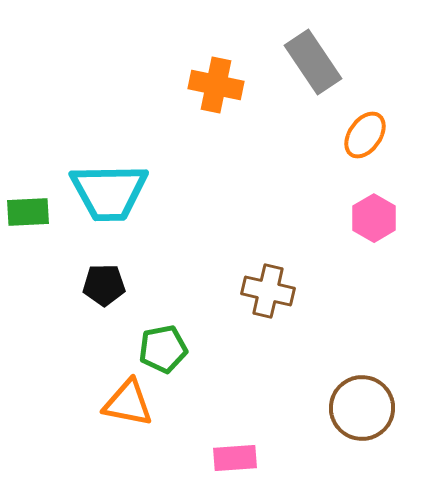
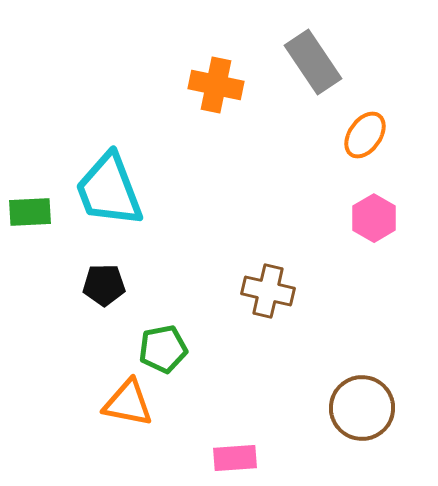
cyan trapezoid: moved 2 px up; rotated 70 degrees clockwise
green rectangle: moved 2 px right
